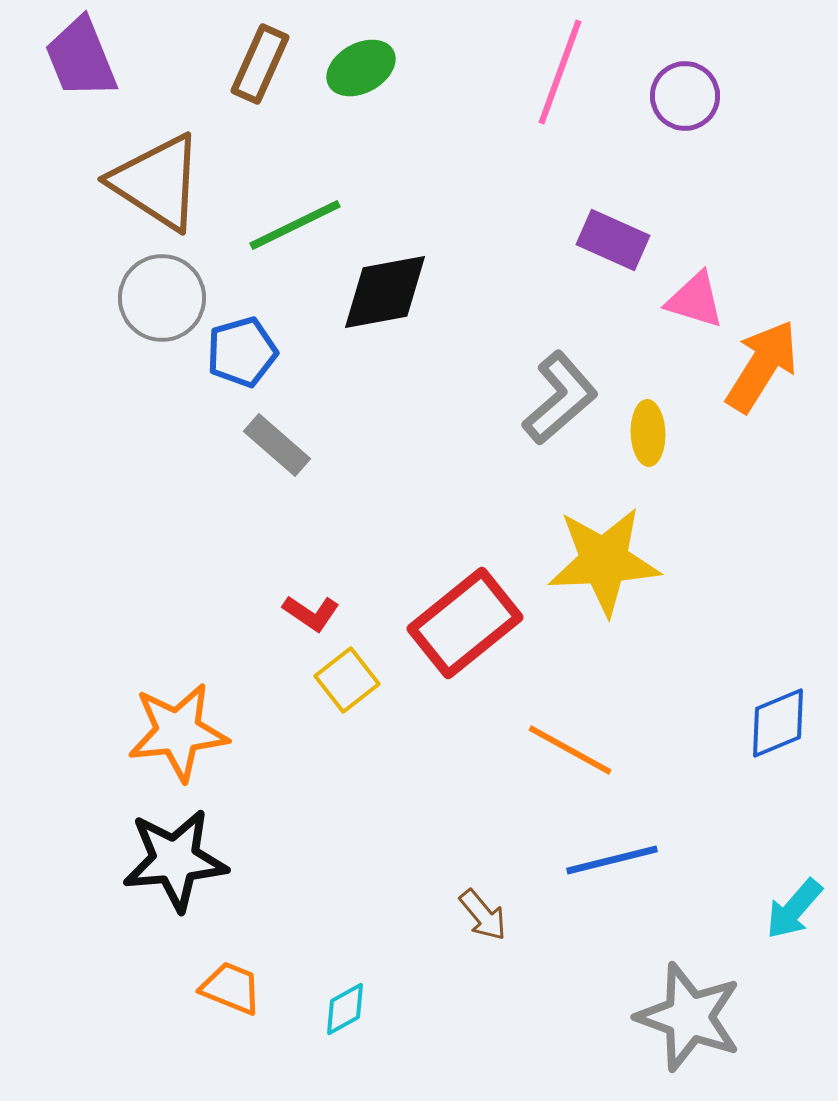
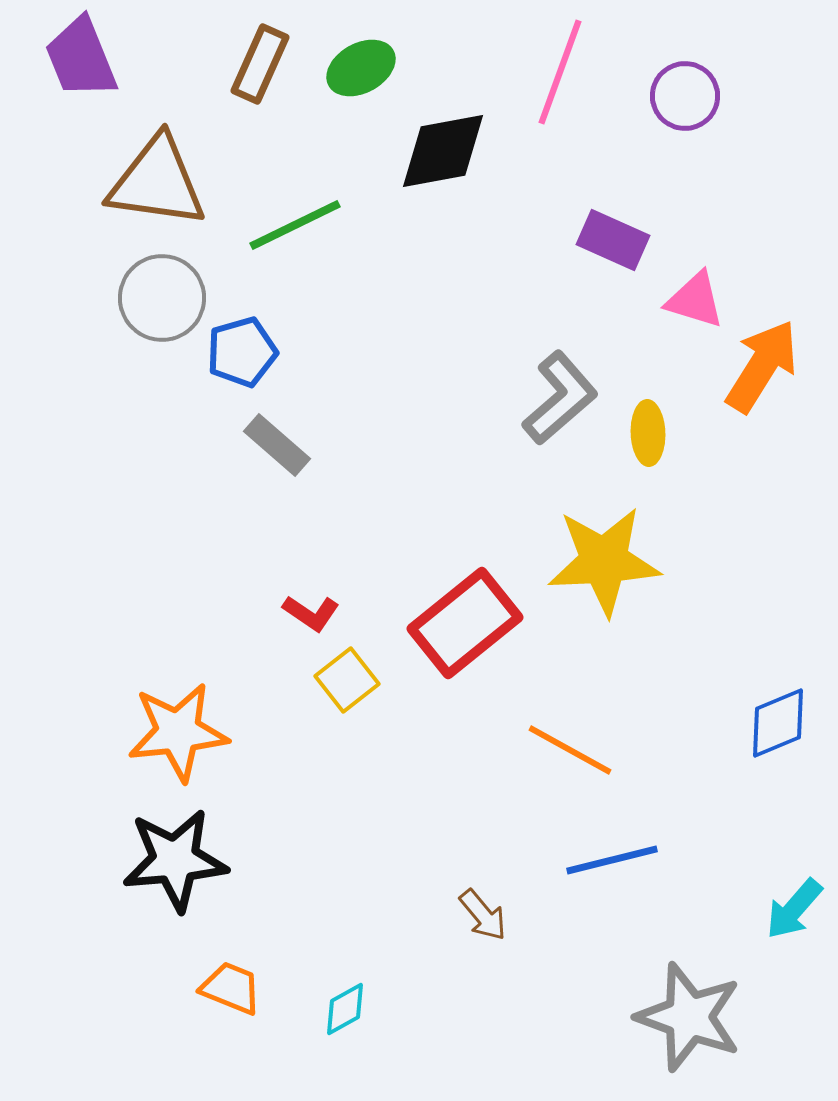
brown triangle: rotated 25 degrees counterclockwise
black diamond: moved 58 px right, 141 px up
